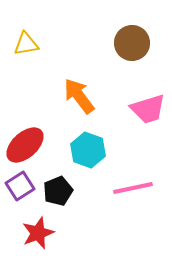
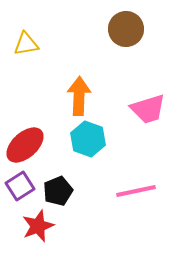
brown circle: moved 6 px left, 14 px up
orange arrow: rotated 39 degrees clockwise
cyan hexagon: moved 11 px up
pink line: moved 3 px right, 3 px down
red star: moved 7 px up
